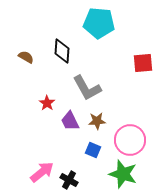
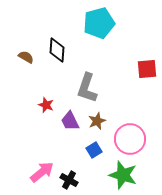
cyan pentagon: rotated 20 degrees counterclockwise
black diamond: moved 5 px left, 1 px up
red square: moved 4 px right, 6 px down
gray L-shape: rotated 48 degrees clockwise
red star: moved 1 px left, 2 px down; rotated 14 degrees counterclockwise
brown star: rotated 18 degrees counterclockwise
pink circle: moved 1 px up
blue square: moved 1 px right; rotated 35 degrees clockwise
green star: moved 1 px down
